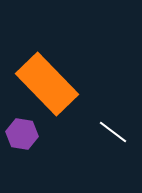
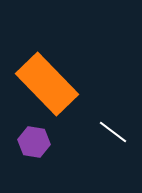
purple hexagon: moved 12 px right, 8 px down
